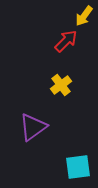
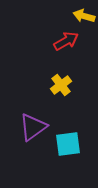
yellow arrow: rotated 70 degrees clockwise
red arrow: rotated 15 degrees clockwise
cyan square: moved 10 px left, 23 px up
